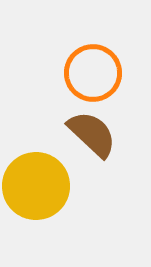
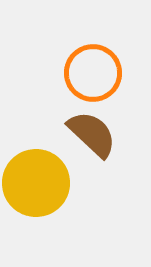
yellow circle: moved 3 px up
